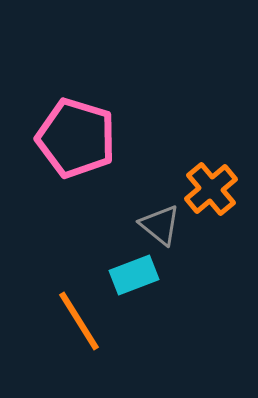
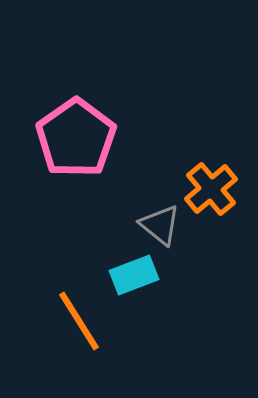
pink pentagon: rotated 20 degrees clockwise
